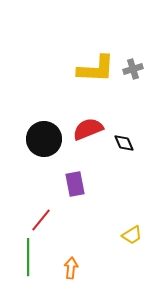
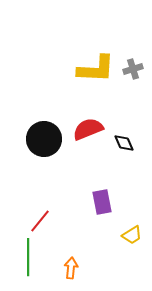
purple rectangle: moved 27 px right, 18 px down
red line: moved 1 px left, 1 px down
